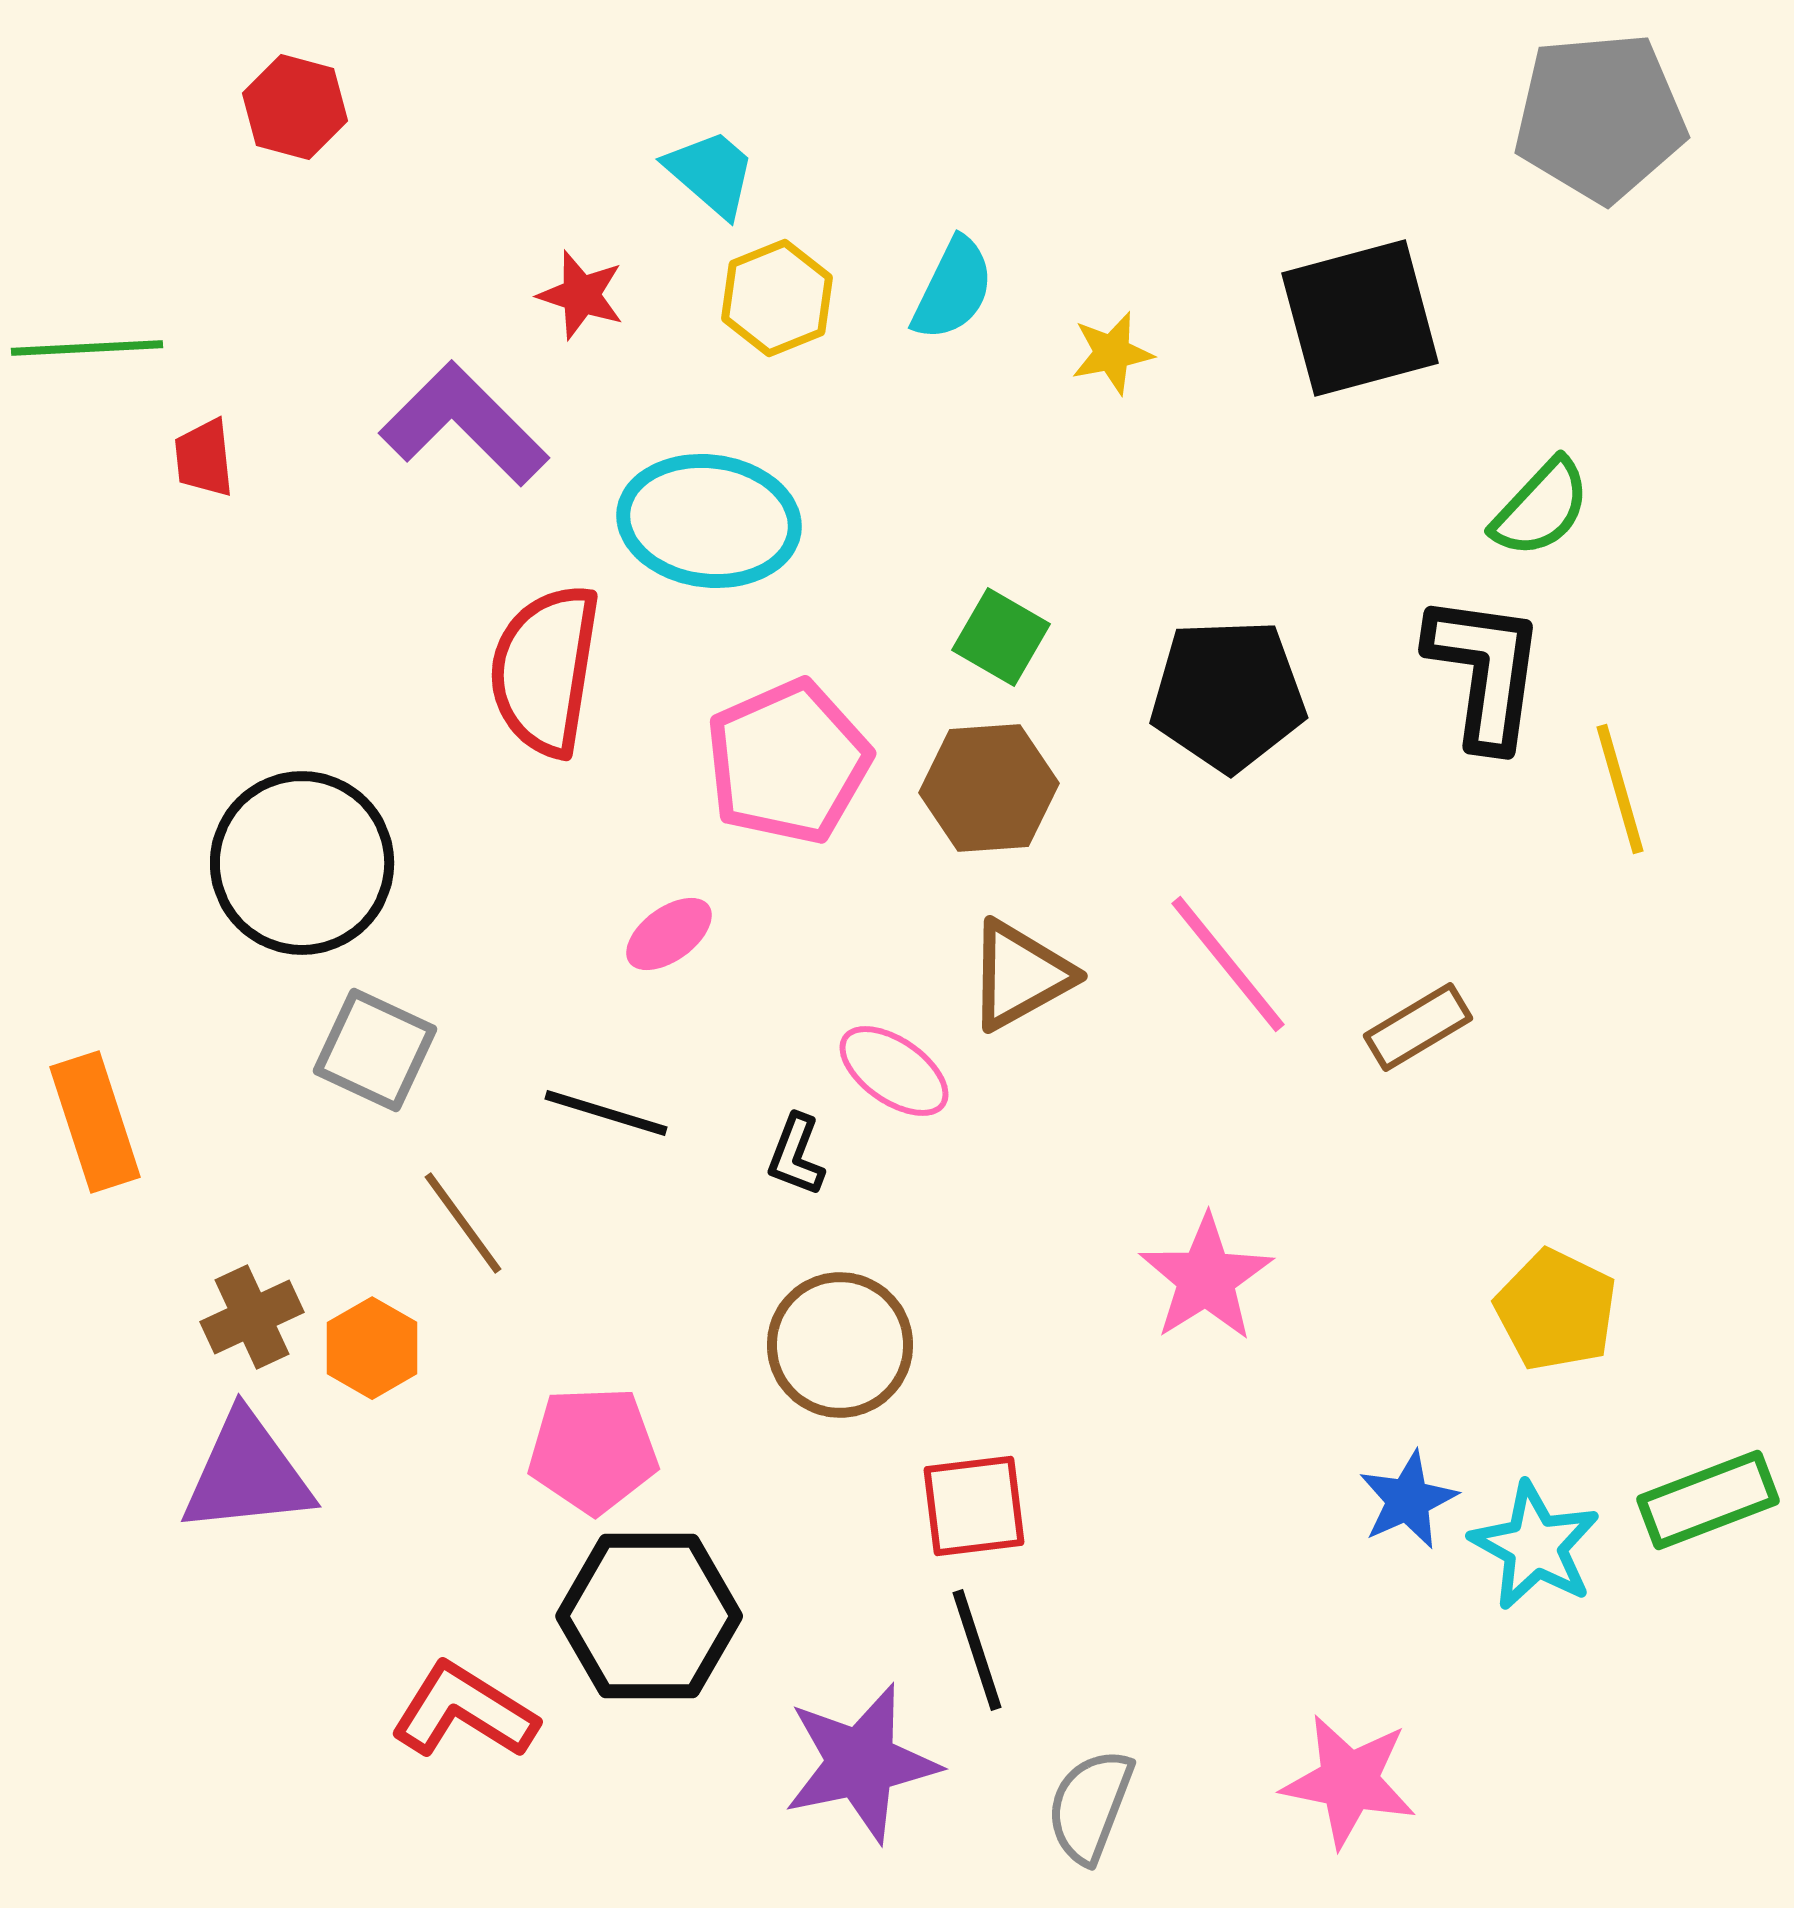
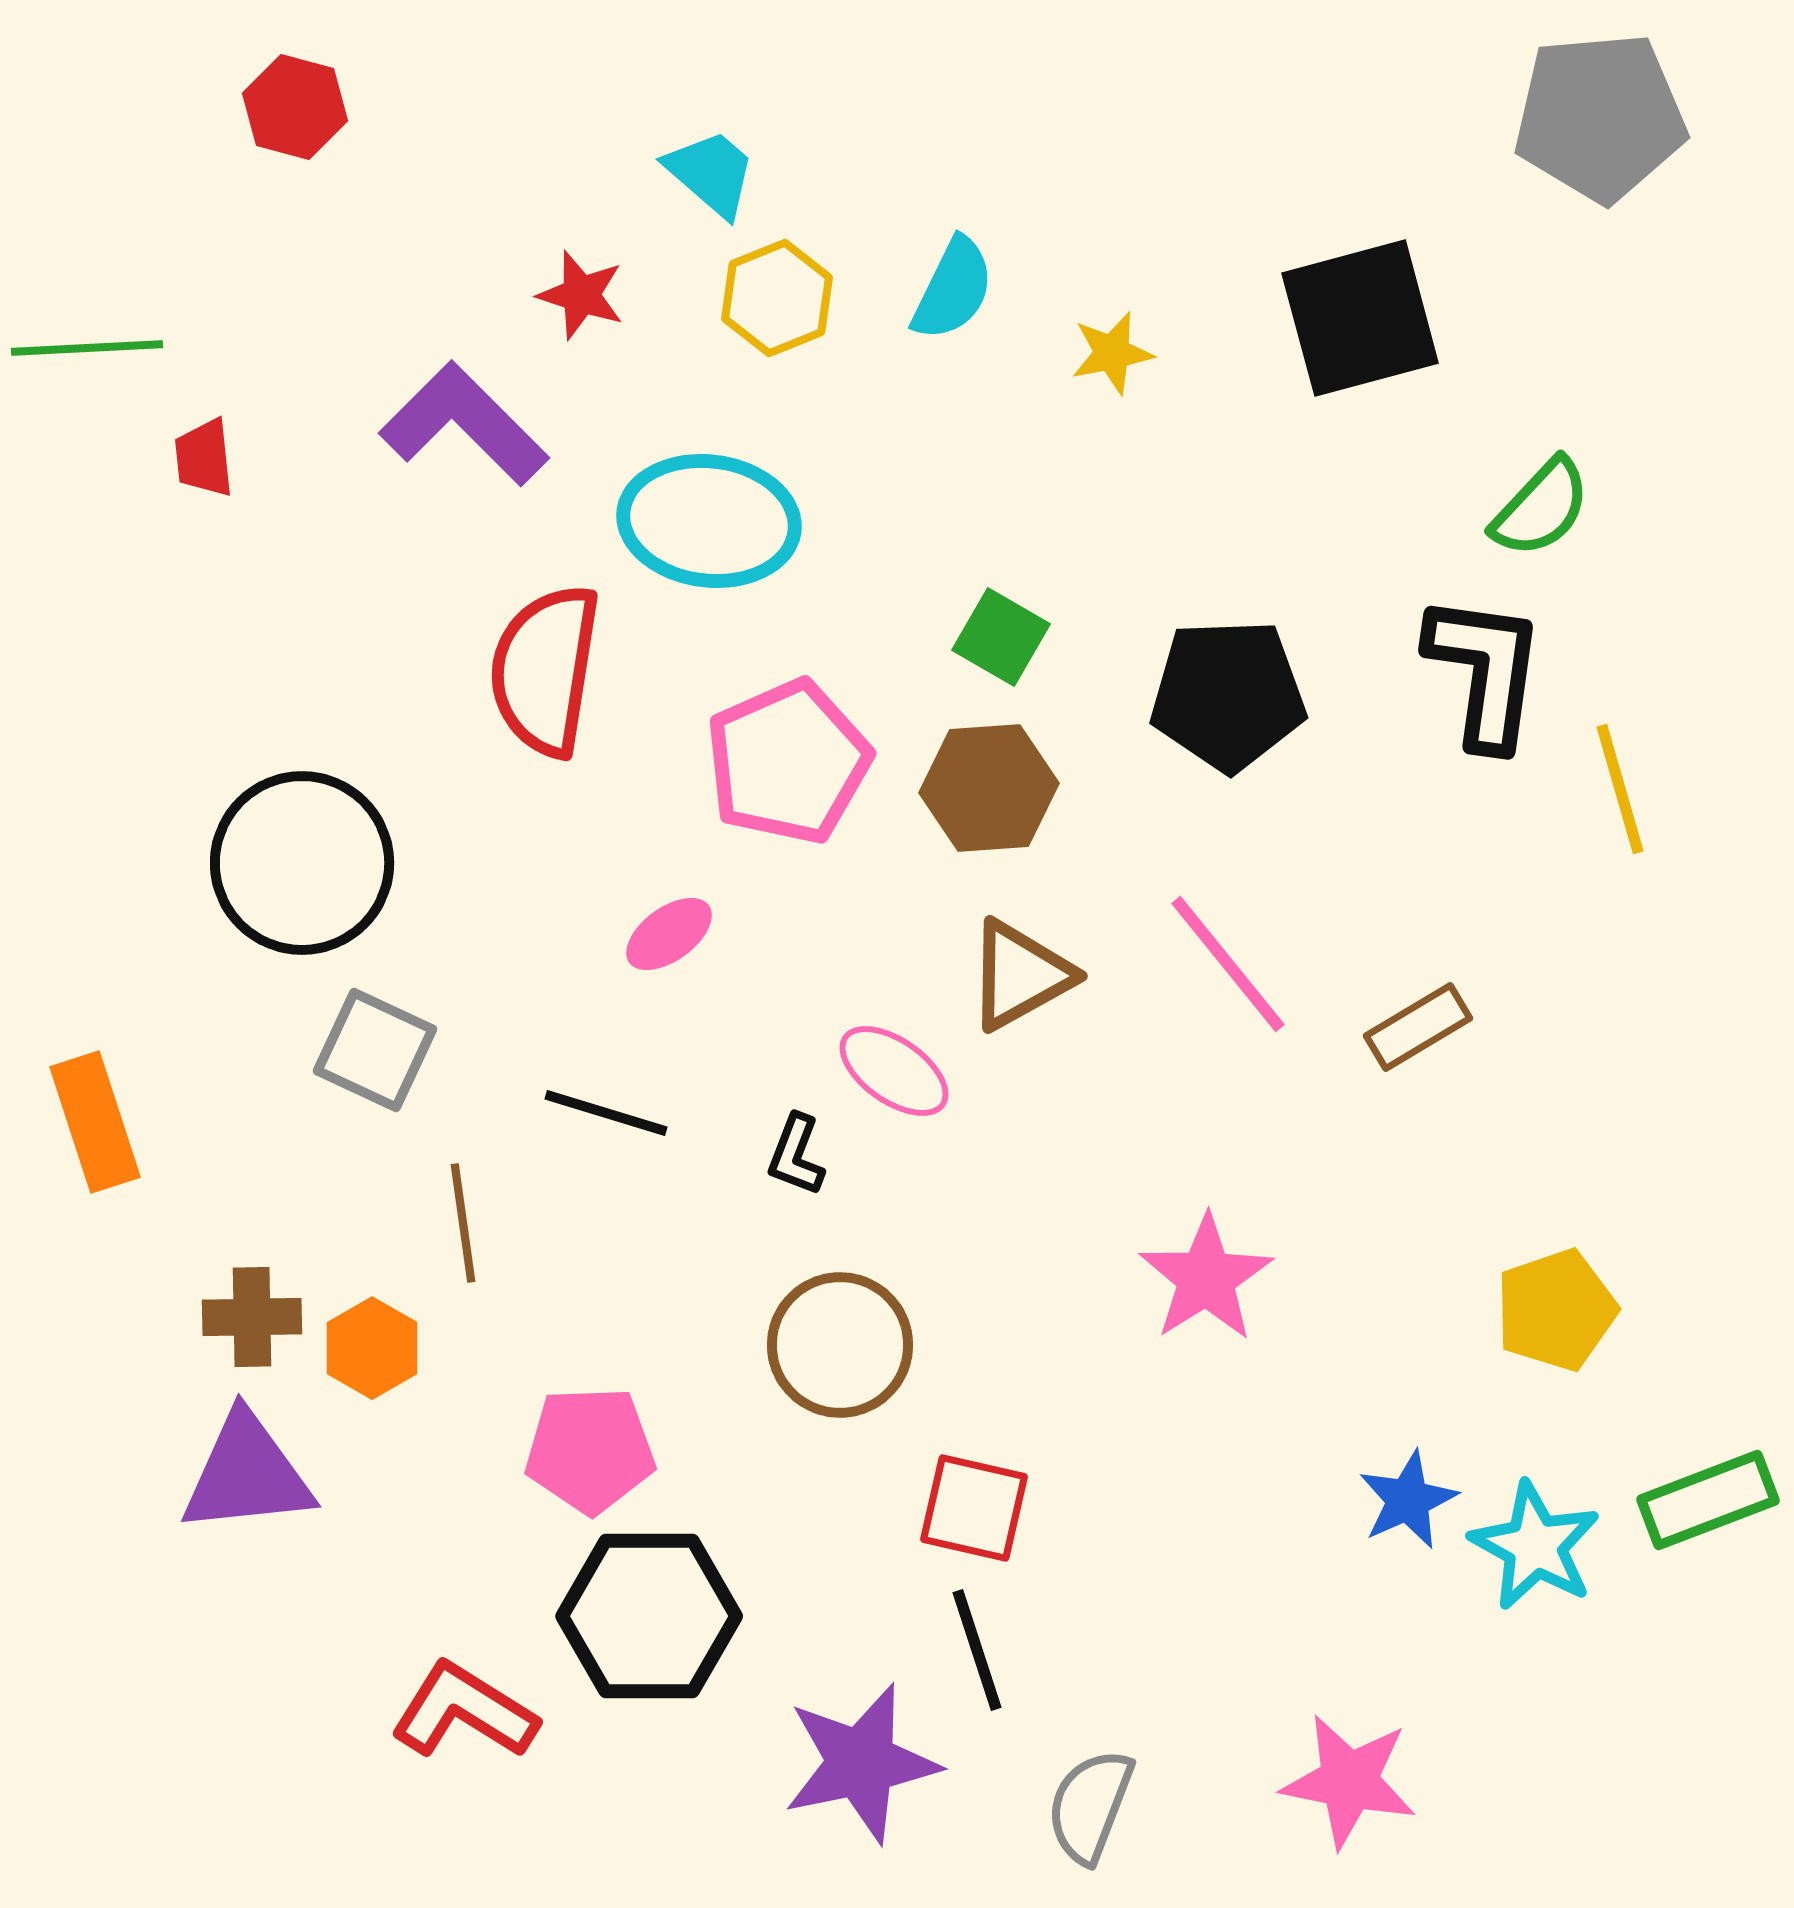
brown line at (463, 1223): rotated 28 degrees clockwise
yellow pentagon at (1556, 1310): rotated 27 degrees clockwise
brown cross at (252, 1317): rotated 24 degrees clockwise
pink pentagon at (593, 1450): moved 3 px left
red square at (974, 1506): moved 2 px down; rotated 20 degrees clockwise
